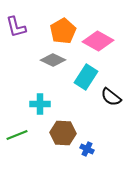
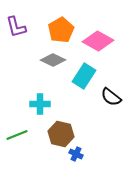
orange pentagon: moved 2 px left, 1 px up
cyan rectangle: moved 2 px left, 1 px up
brown hexagon: moved 2 px left, 1 px down; rotated 10 degrees clockwise
blue cross: moved 11 px left, 5 px down
